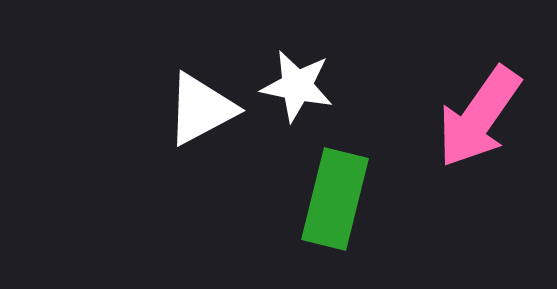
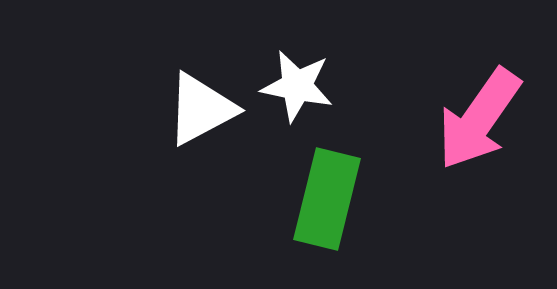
pink arrow: moved 2 px down
green rectangle: moved 8 px left
